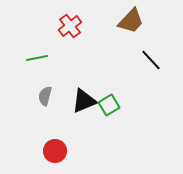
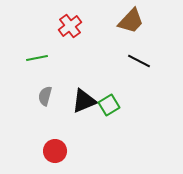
black line: moved 12 px left, 1 px down; rotated 20 degrees counterclockwise
